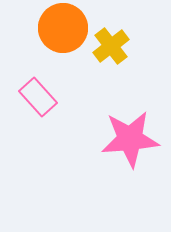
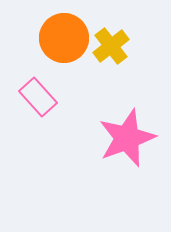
orange circle: moved 1 px right, 10 px down
pink star: moved 3 px left, 1 px up; rotated 16 degrees counterclockwise
